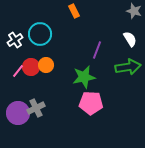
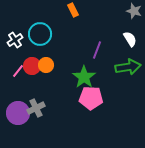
orange rectangle: moved 1 px left, 1 px up
red circle: moved 1 px right, 1 px up
green star: rotated 25 degrees counterclockwise
pink pentagon: moved 5 px up
